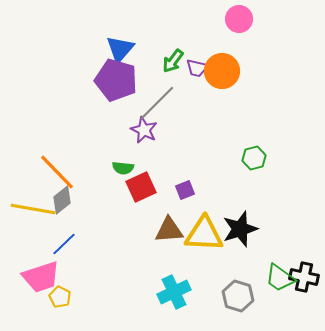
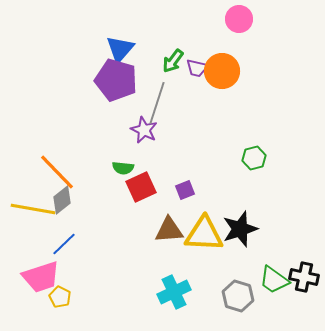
gray line: rotated 27 degrees counterclockwise
green trapezoid: moved 6 px left, 2 px down
